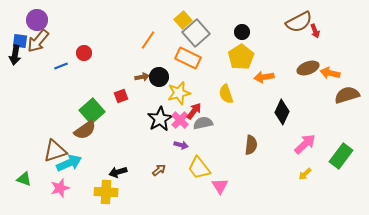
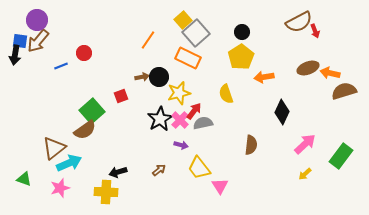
brown semicircle at (347, 95): moved 3 px left, 4 px up
brown triangle at (55, 151): moved 1 px left, 3 px up; rotated 20 degrees counterclockwise
